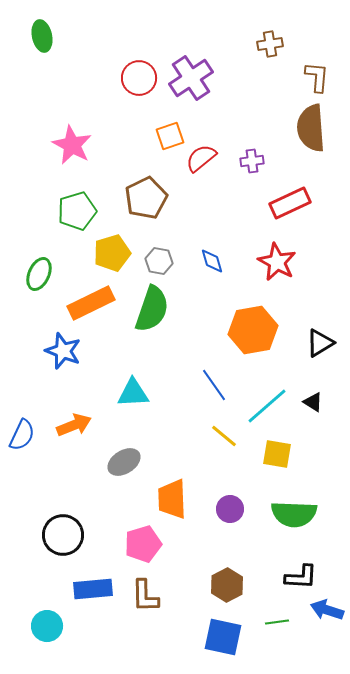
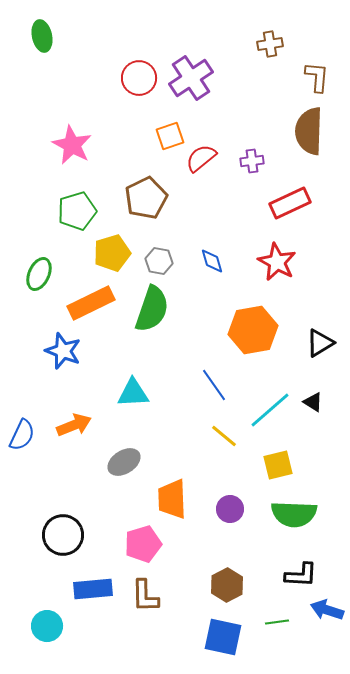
brown semicircle at (311, 128): moved 2 px left, 3 px down; rotated 6 degrees clockwise
cyan line at (267, 406): moved 3 px right, 4 px down
yellow square at (277, 454): moved 1 px right, 11 px down; rotated 24 degrees counterclockwise
black L-shape at (301, 577): moved 2 px up
